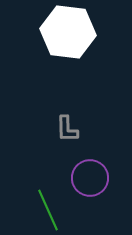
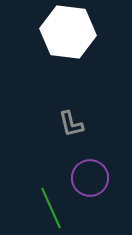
gray L-shape: moved 4 px right, 5 px up; rotated 12 degrees counterclockwise
green line: moved 3 px right, 2 px up
